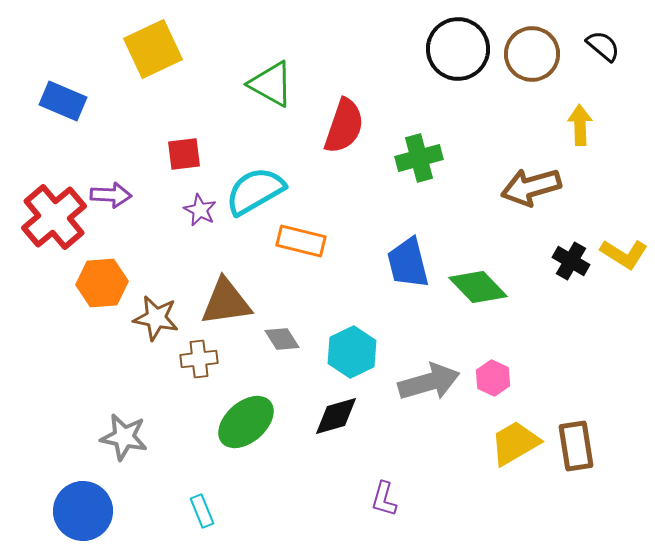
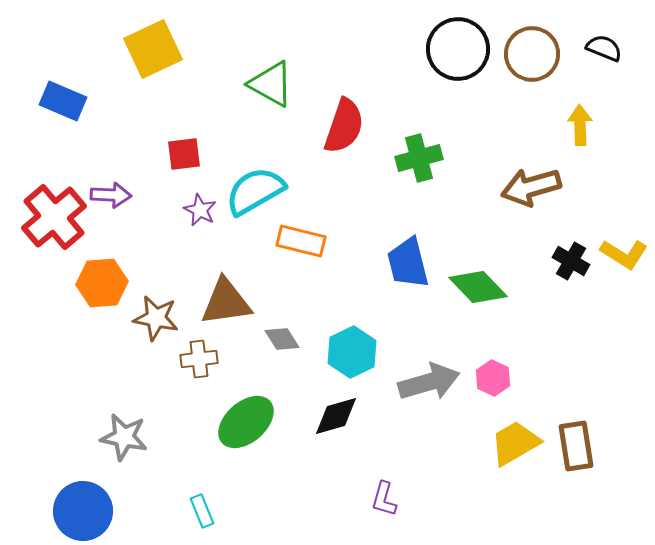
black semicircle: moved 1 px right, 2 px down; rotated 18 degrees counterclockwise
